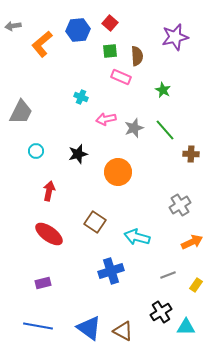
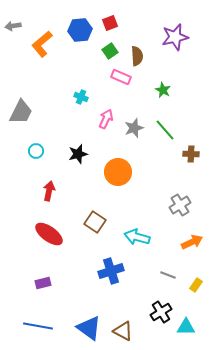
red square: rotated 28 degrees clockwise
blue hexagon: moved 2 px right
green square: rotated 28 degrees counterclockwise
pink arrow: rotated 126 degrees clockwise
gray line: rotated 42 degrees clockwise
